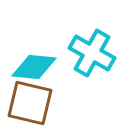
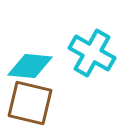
cyan diamond: moved 4 px left, 1 px up
